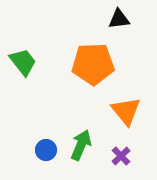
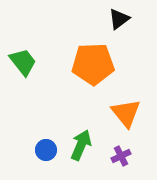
black triangle: rotated 30 degrees counterclockwise
orange triangle: moved 2 px down
purple cross: rotated 18 degrees clockwise
